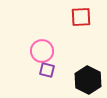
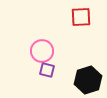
black hexagon: rotated 16 degrees clockwise
